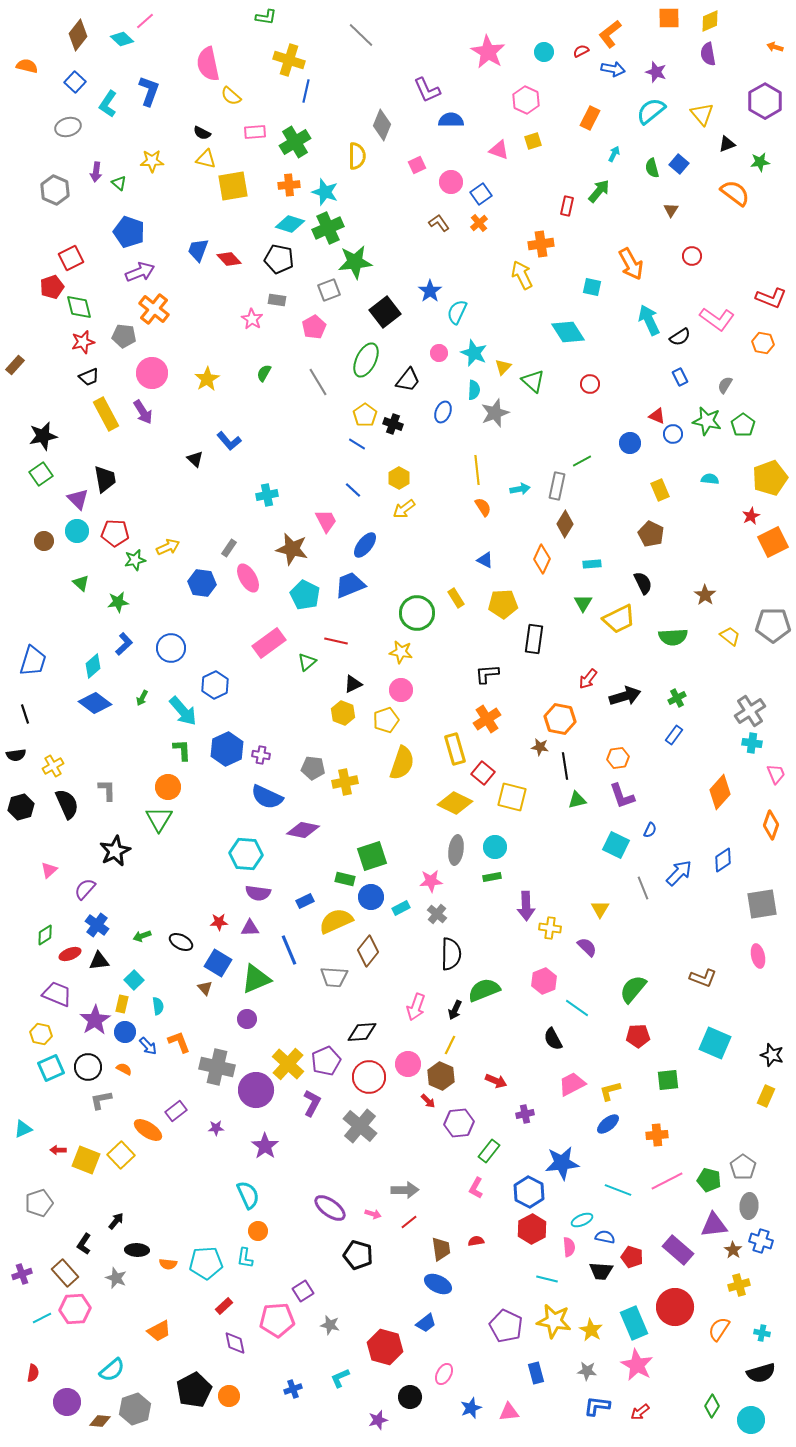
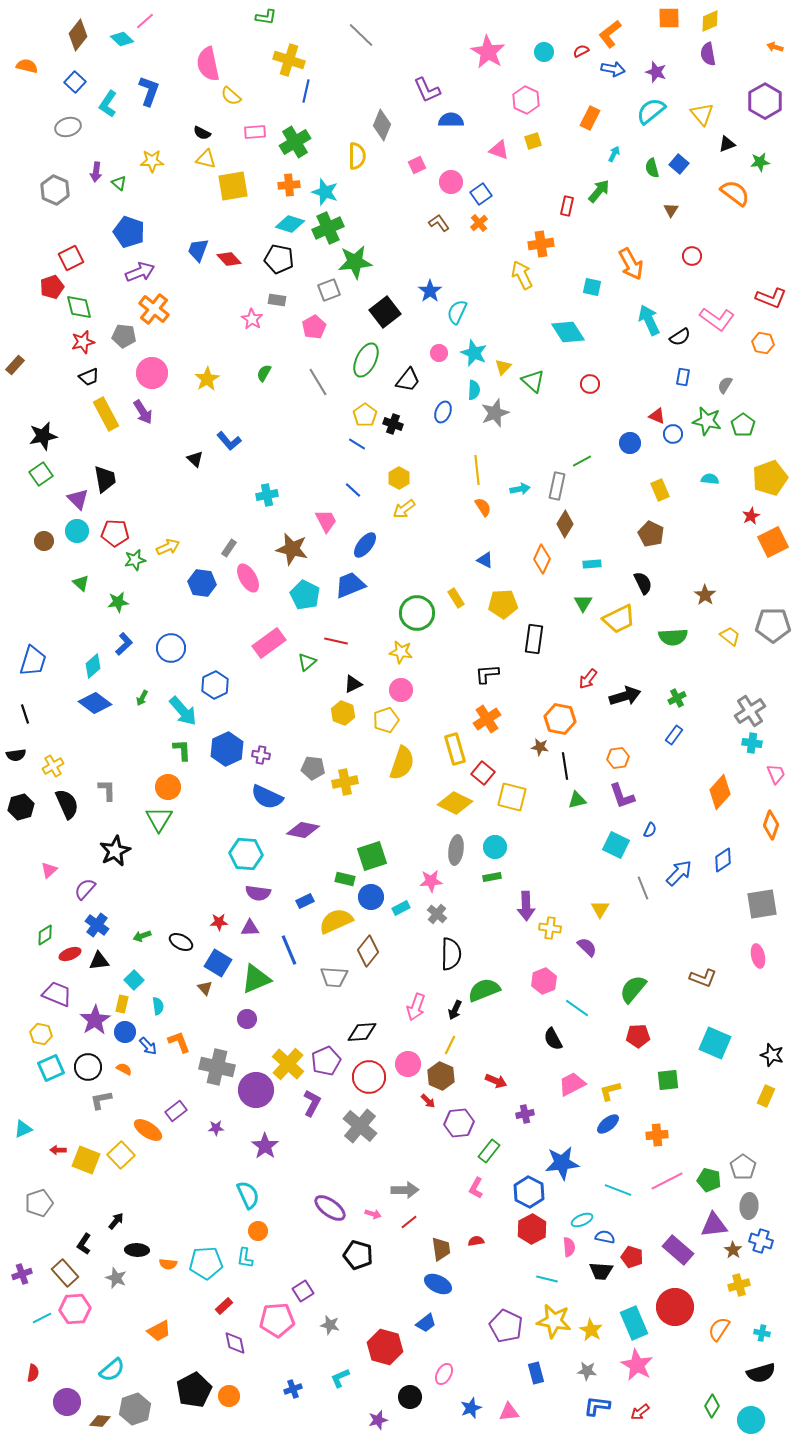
blue rectangle at (680, 377): moved 3 px right; rotated 36 degrees clockwise
